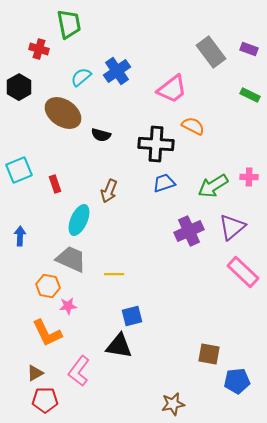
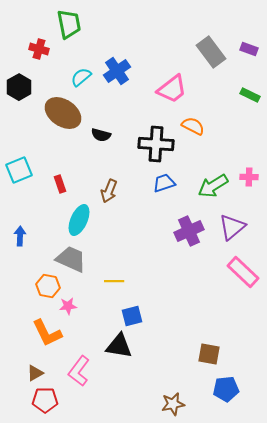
red rectangle: moved 5 px right
yellow line: moved 7 px down
blue pentagon: moved 11 px left, 8 px down
